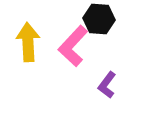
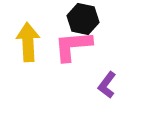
black hexagon: moved 16 px left; rotated 8 degrees clockwise
pink L-shape: rotated 42 degrees clockwise
